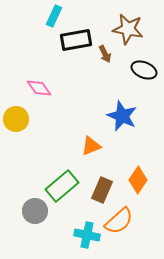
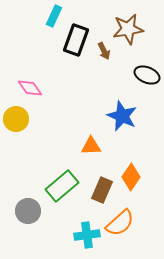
brown star: rotated 20 degrees counterclockwise
black rectangle: rotated 60 degrees counterclockwise
brown arrow: moved 1 px left, 3 px up
black ellipse: moved 3 px right, 5 px down
pink diamond: moved 9 px left
orange triangle: rotated 20 degrees clockwise
orange diamond: moved 7 px left, 3 px up
gray circle: moved 7 px left
orange semicircle: moved 1 px right, 2 px down
cyan cross: rotated 20 degrees counterclockwise
